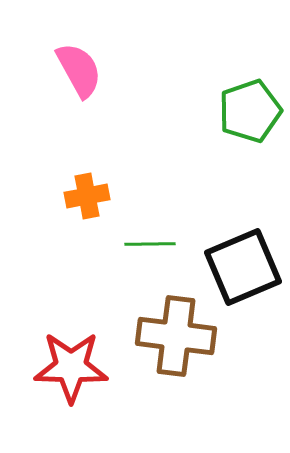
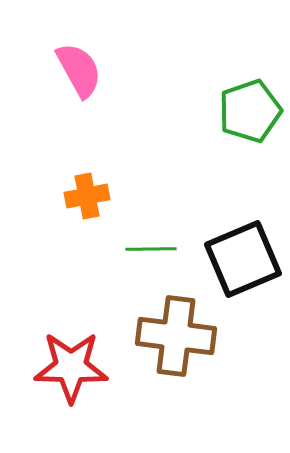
green line: moved 1 px right, 5 px down
black square: moved 8 px up
